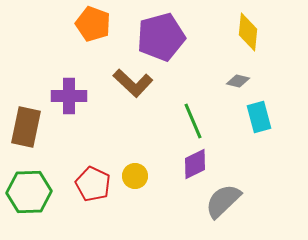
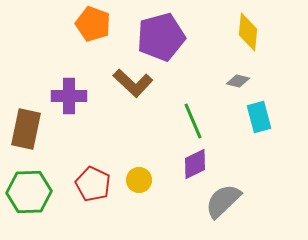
brown rectangle: moved 2 px down
yellow circle: moved 4 px right, 4 px down
